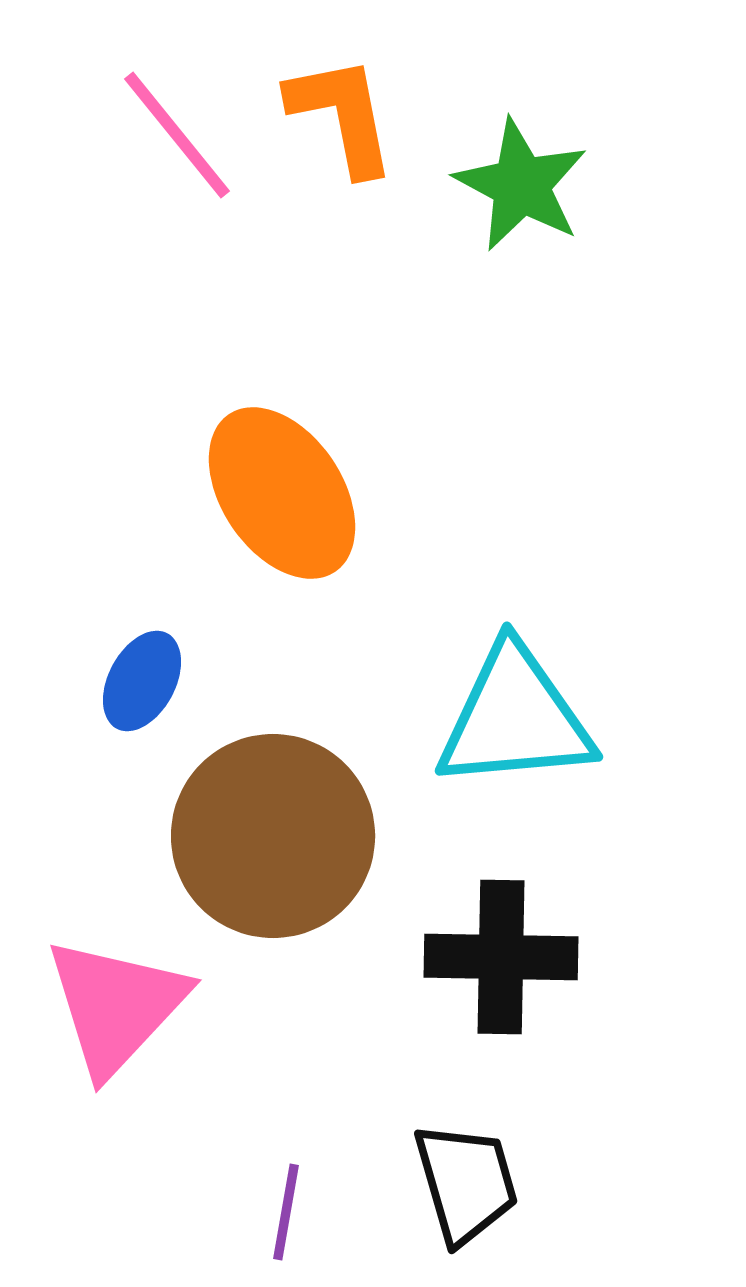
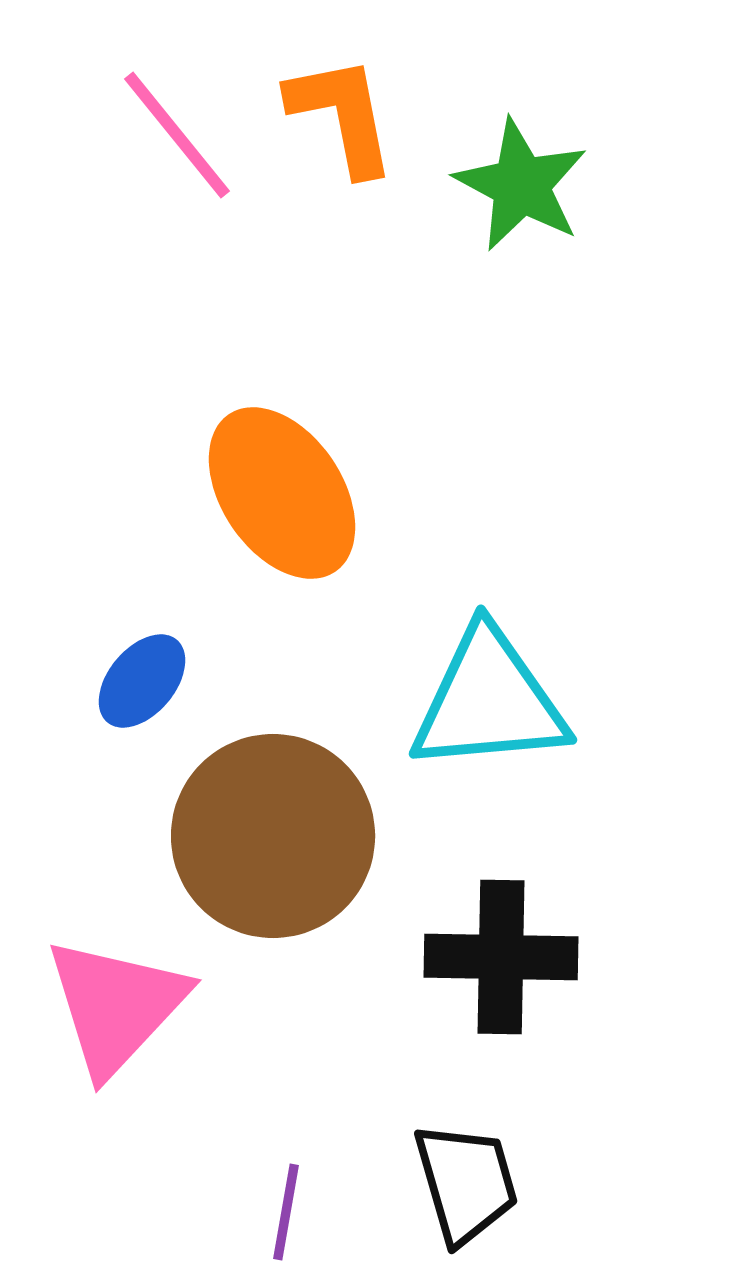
blue ellipse: rotated 12 degrees clockwise
cyan triangle: moved 26 px left, 17 px up
